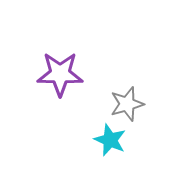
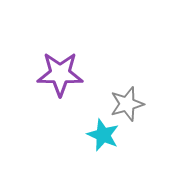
cyan star: moved 7 px left, 5 px up
